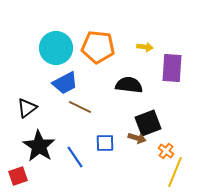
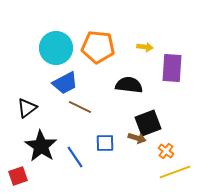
black star: moved 2 px right
yellow line: rotated 48 degrees clockwise
